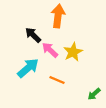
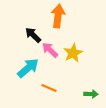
yellow star: moved 1 px down
orange line: moved 8 px left, 8 px down
green arrow: moved 3 px left; rotated 136 degrees counterclockwise
